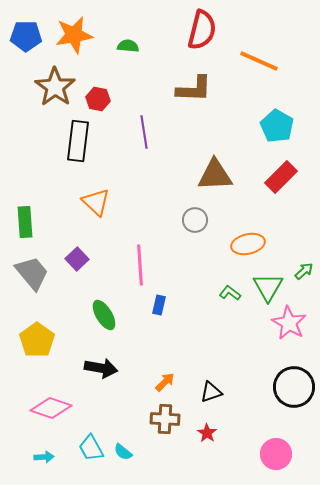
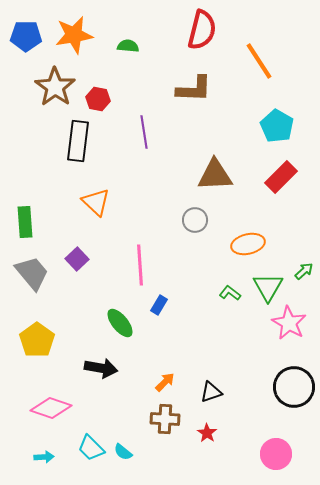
orange line: rotated 33 degrees clockwise
blue rectangle: rotated 18 degrees clockwise
green ellipse: moved 16 px right, 8 px down; rotated 8 degrees counterclockwise
cyan trapezoid: rotated 16 degrees counterclockwise
